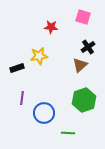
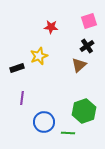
pink square: moved 6 px right, 4 px down; rotated 35 degrees counterclockwise
black cross: moved 1 px left, 1 px up
yellow star: rotated 12 degrees counterclockwise
brown triangle: moved 1 px left
green hexagon: moved 11 px down
blue circle: moved 9 px down
